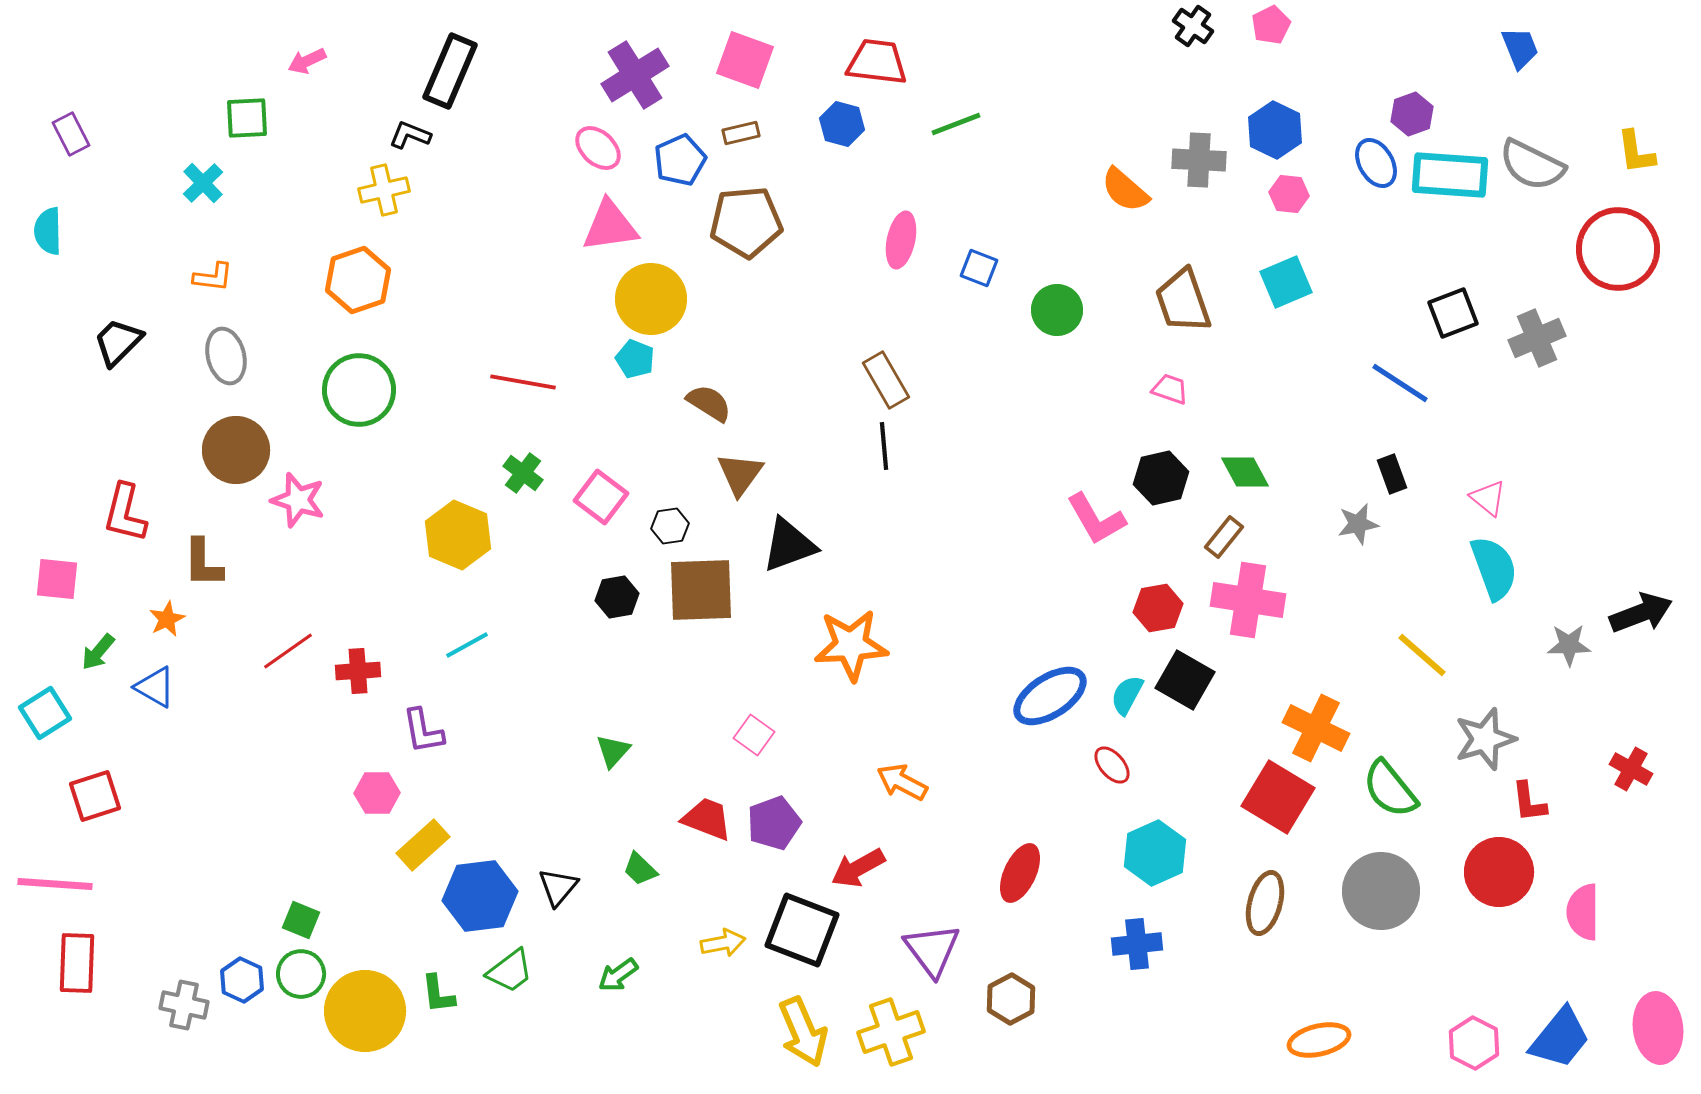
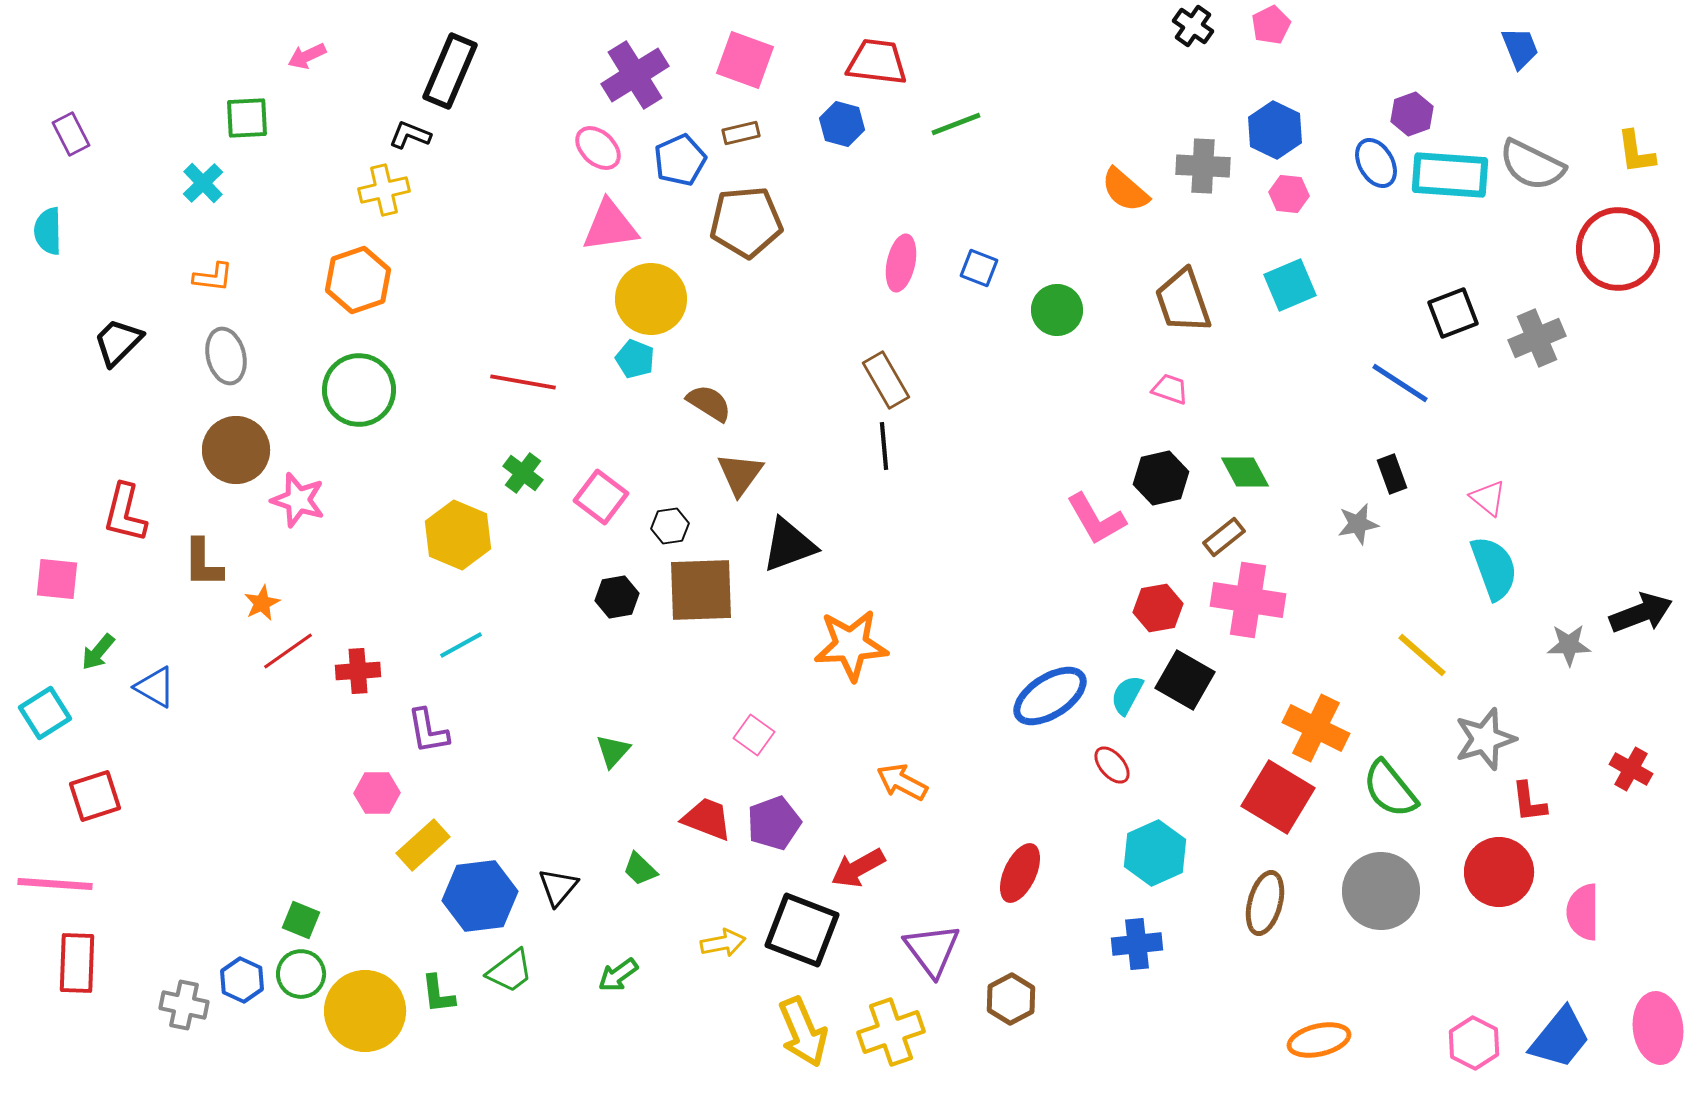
pink arrow at (307, 61): moved 5 px up
gray cross at (1199, 160): moved 4 px right, 6 px down
pink ellipse at (901, 240): moved 23 px down
cyan square at (1286, 282): moved 4 px right, 3 px down
brown rectangle at (1224, 537): rotated 12 degrees clockwise
orange star at (167, 619): moved 95 px right, 16 px up
cyan line at (467, 645): moved 6 px left
purple L-shape at (423, 731): moved 5 px right
